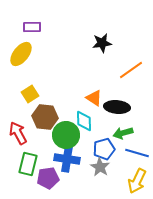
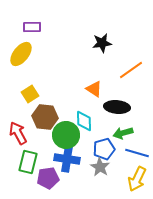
orange triangle: moved 9 px up
green rectangle: moved 2 px up
yellow arrow: moved 2 px up
